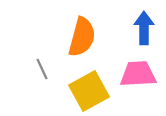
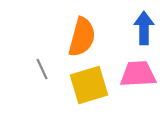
yellow square: moved 6 px up; rotated 12 degrees clockwise
